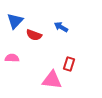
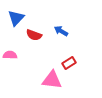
blue triangle: moved 1 px right, 3 px up
blue arrow: moved 4 px down
pink semicircle: moved 2 px left, 3 px up
red rectangle: moved 1 px up; rotated 40 degrees clockwise
